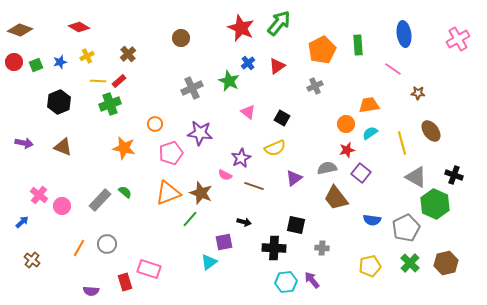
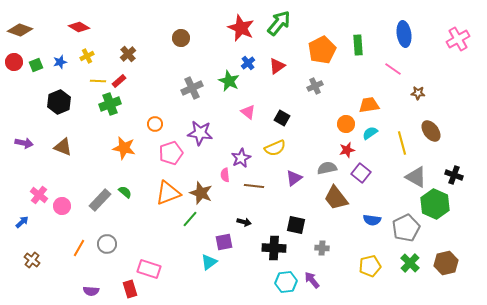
pink semicircle at (225, 175): rotated 56 degrees clockwise
brown line at (254, 186): rotated 12 degrees counterclockwise
red rectangle at (125, 282): moved 5 px right, 7 px down
